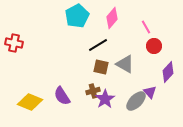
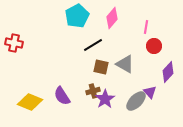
pink line: rotated 40 degrees clockwise
black line: moved 5 px left
